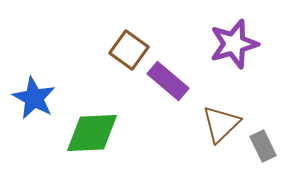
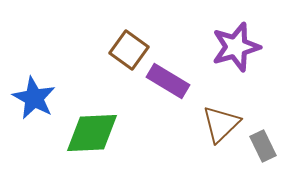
purple star: moved 2 px right, 3 px down
purple rectangle: rotated 9 degrees counterclockwise
